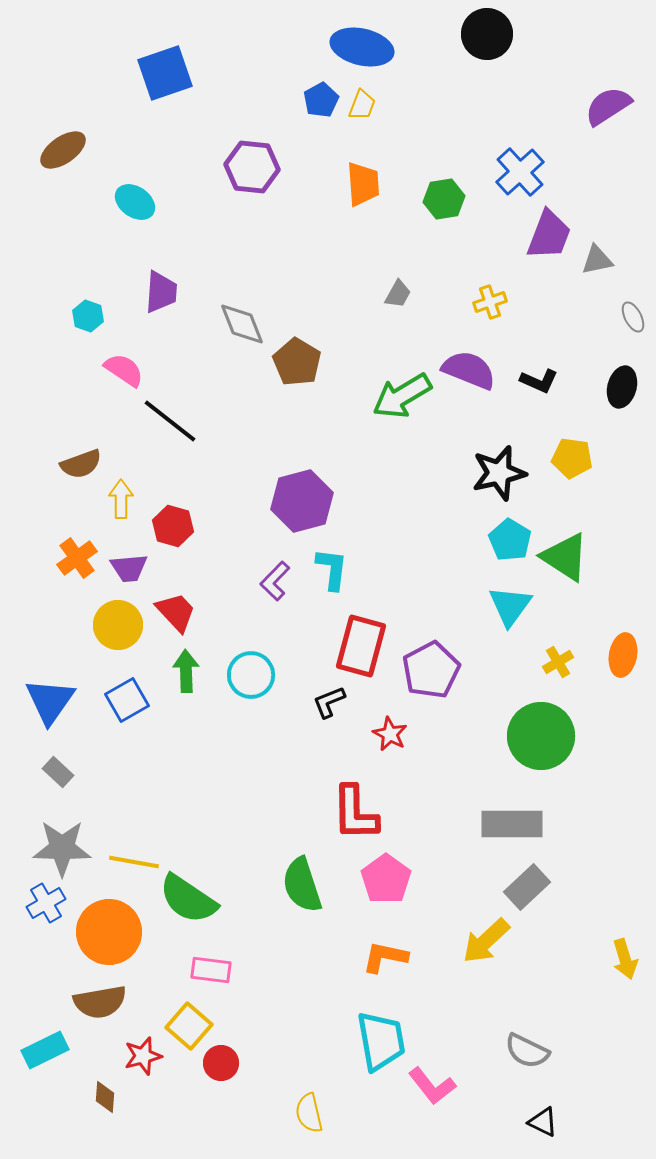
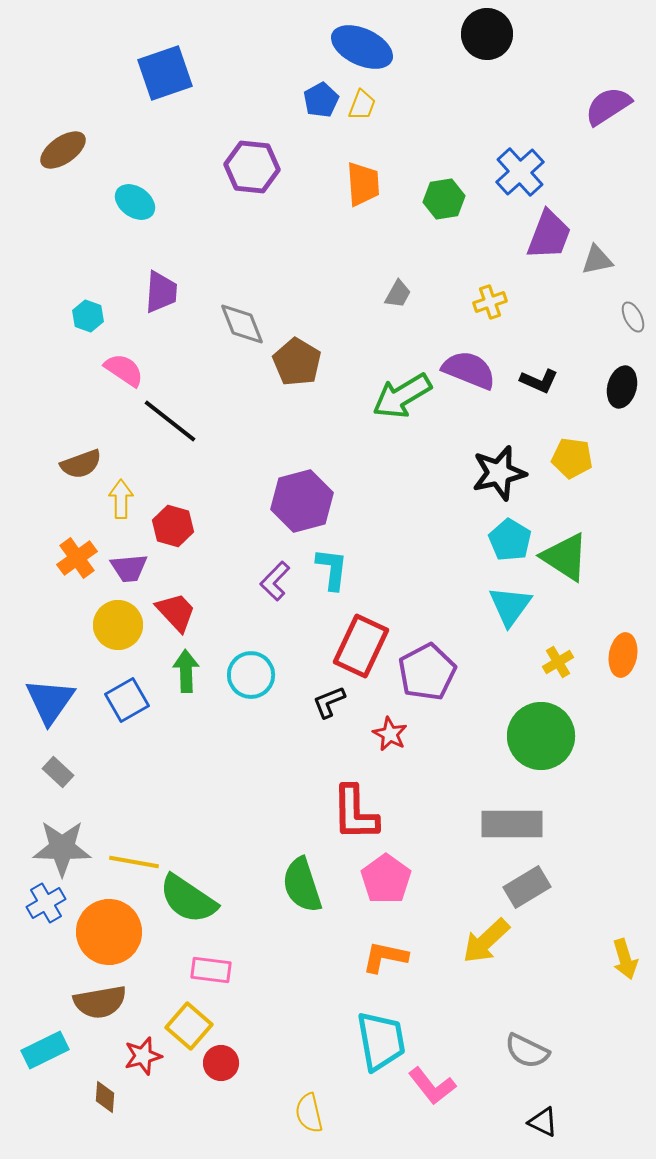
blue ellipse at (362, 47): rotated 12 degrees clockwise
red rectangle at (361, 646): rotated 10 degrees clockwise
purple pentagon at (431, 670): moved 4 px left, 2 px down
gray rectangle at (527, 887): rotated 12 degrees clockwise
